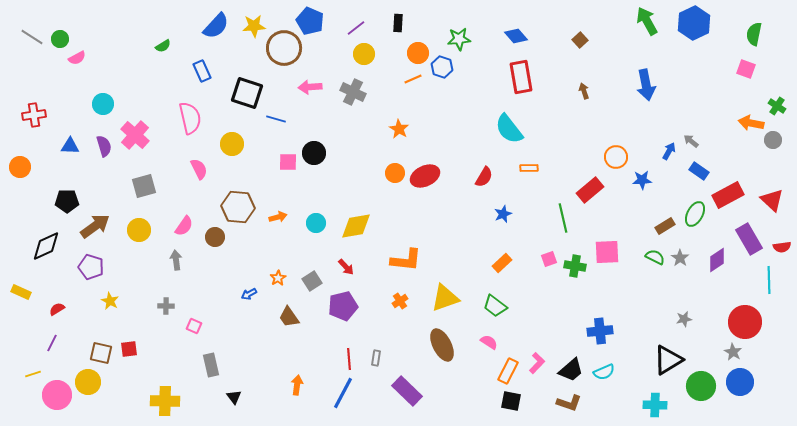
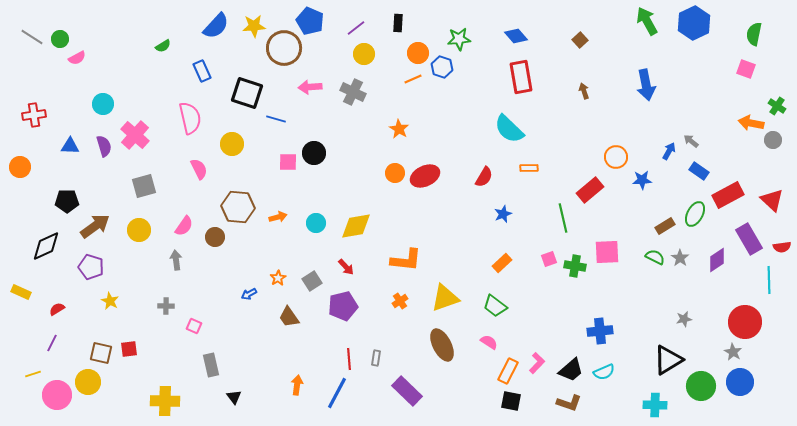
cyan semicircle at (509, 129): rotated 8 degrees counterclockwise
blue line at (343, 393): moved 6 px left
